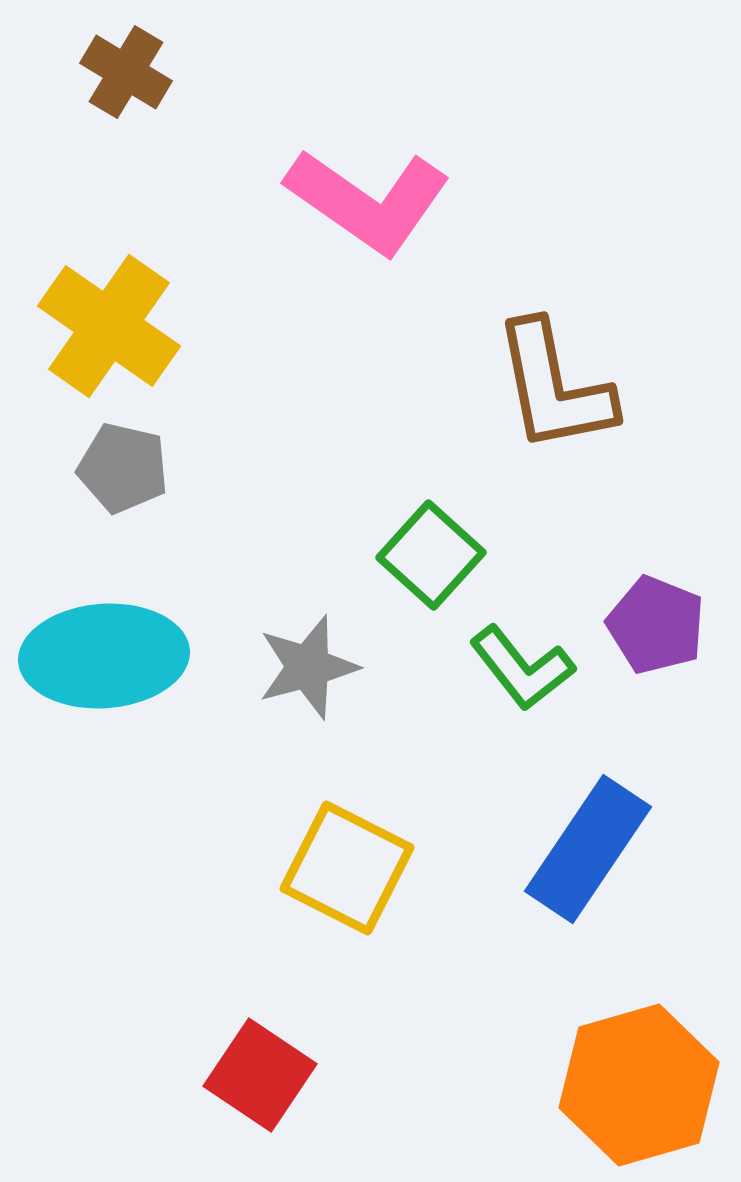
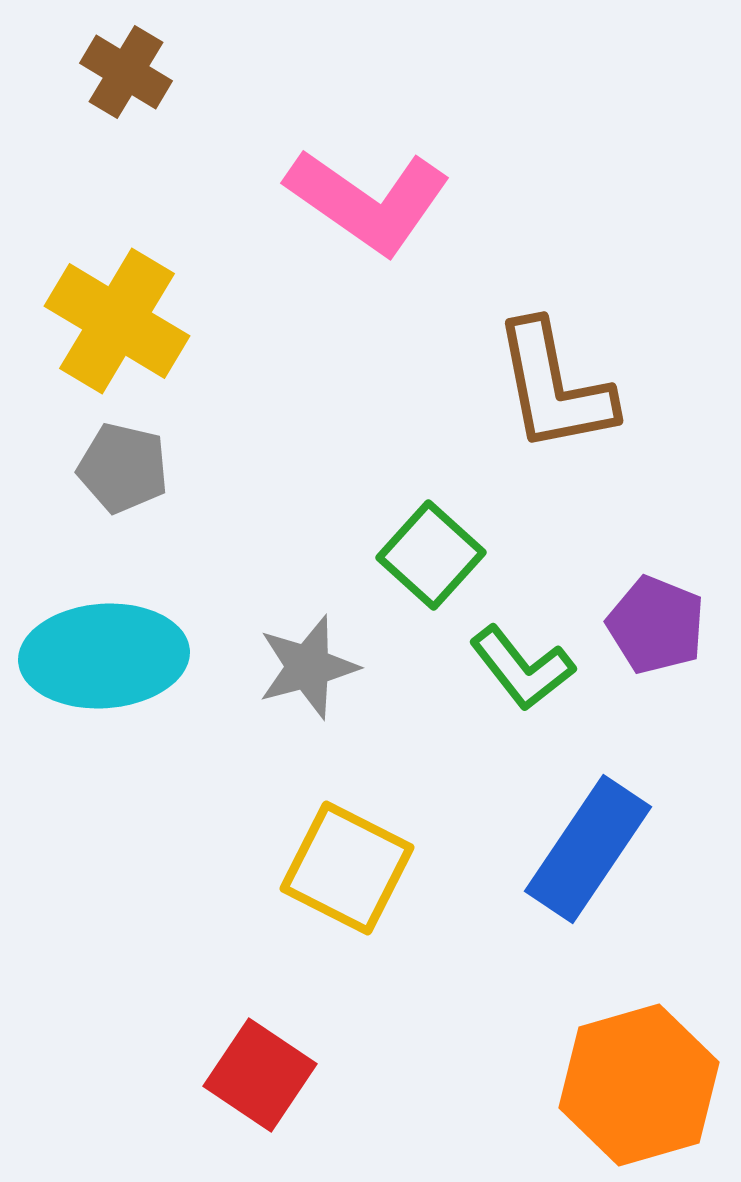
yellow cross: moved 8 px right, 5 px up; rotated 4 degrees counterclockwise
